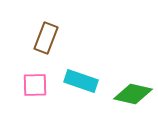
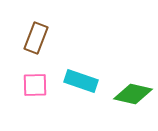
brown rectangle: moved 10 px left
